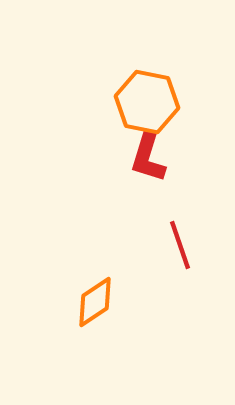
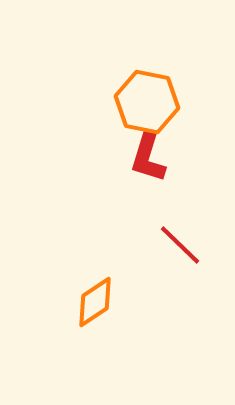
red line: rotated 27 degrees counterclockwise
